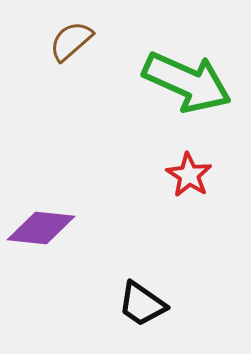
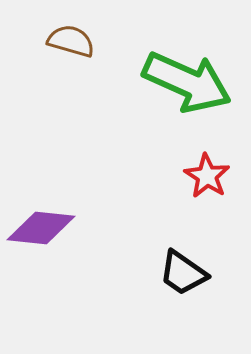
brown semicircle: rotated 57 degrees clockwise
red star: moved 18 px right, 1 px down
black trapezoid: moved 41 px right, 31 px up
